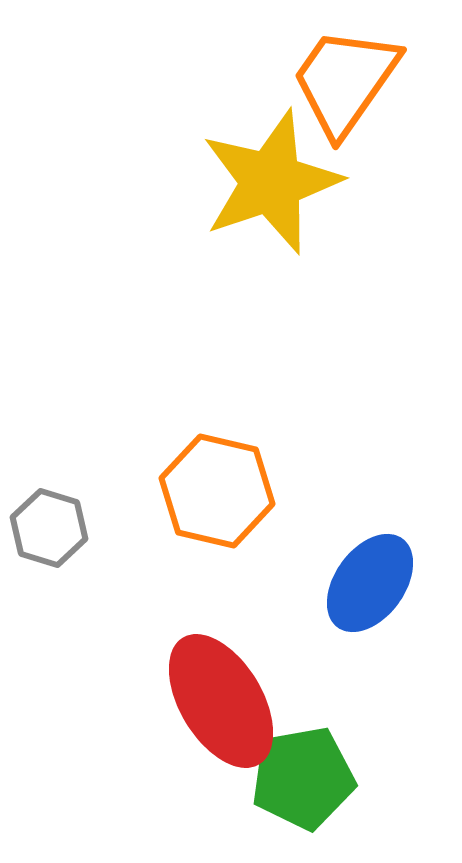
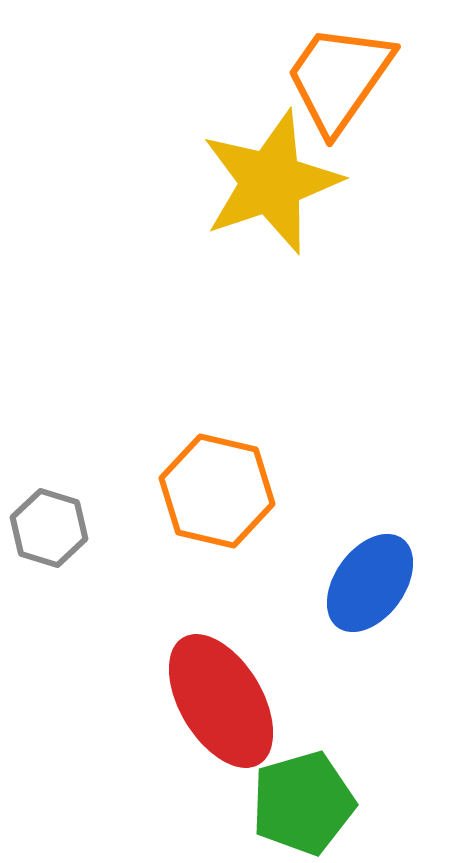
orange trapezoid: moved 6 px left, 3 px up
green pentagon: moved 25 px down; rotated 6 degrees counterclockwise
